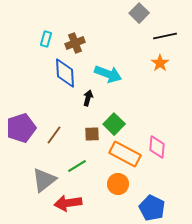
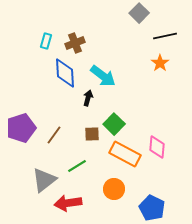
cyan rectangle: moved 2 px down
cyan arrow: moved 5 px left, 2 px down; rotated 16 degrees clockwise
orange circle: moved 4 px left, 5 px down
